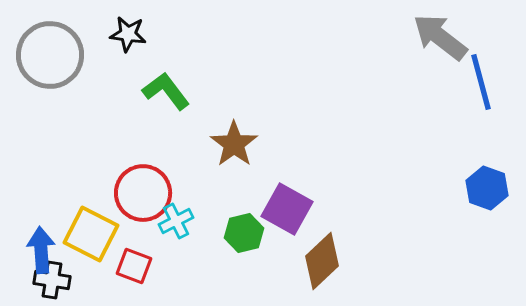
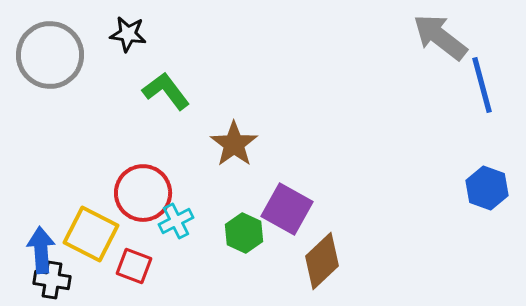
blue line: moved 1 px right, 3 px down
green hexagon: rotated 21 degrees counterclockwise
